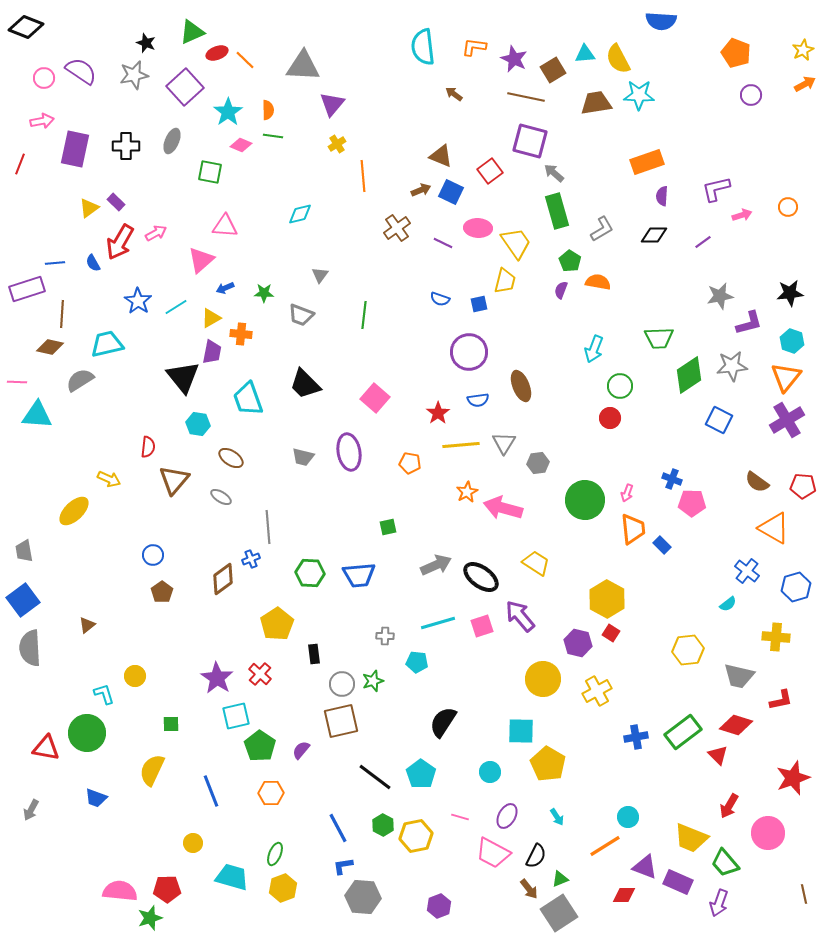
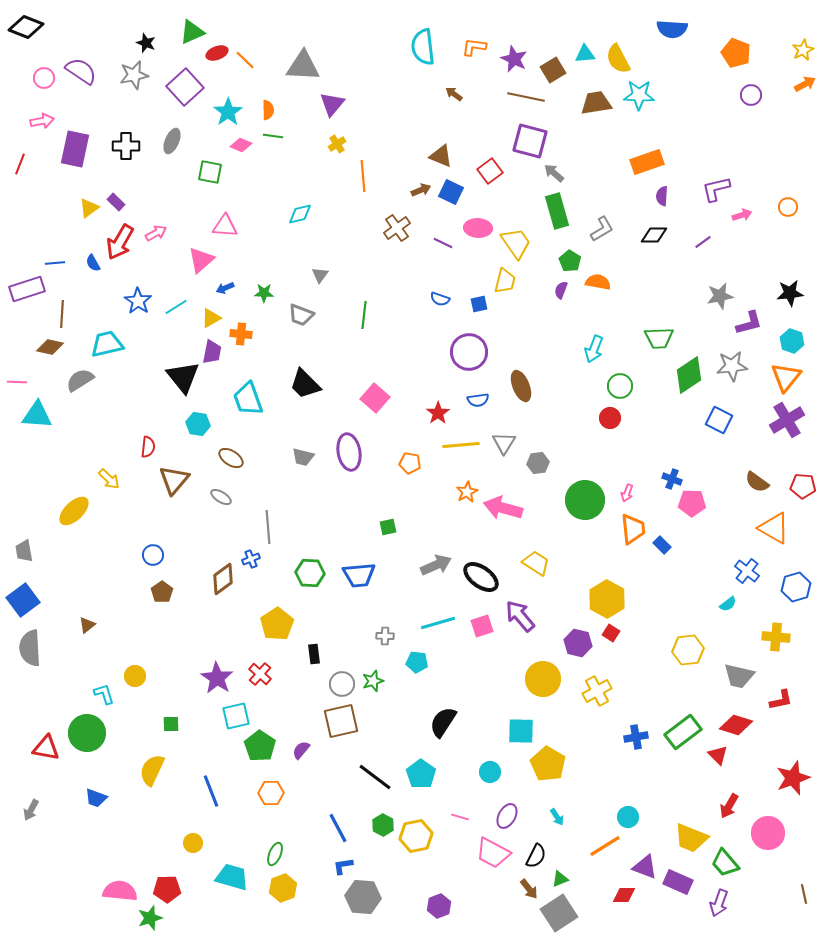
blue semicircle at (661, 21): moved 11 px right, 8 px down
yellow arrow at (109, 479): rotated 20 degrees clockwise
